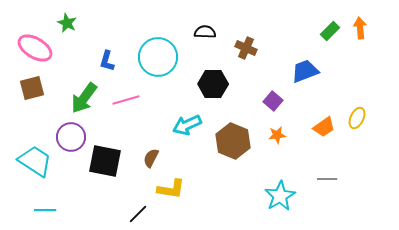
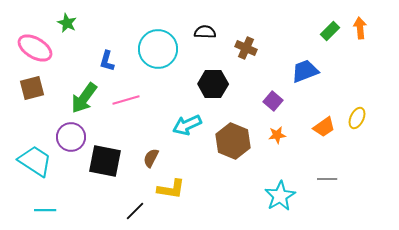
cyan circle: moved 8 px up
black line: moved 3 px left, 3 px up
